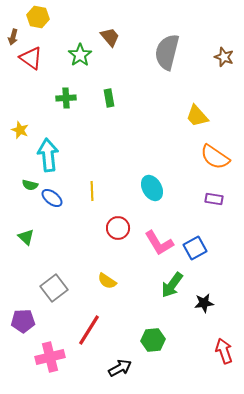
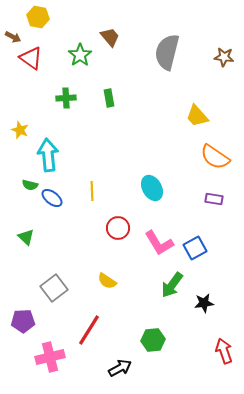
brown arrow: rotated 77 degrees counterclockwise
brown star: rotated 12 degrees counterclockwise
